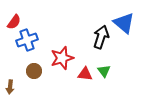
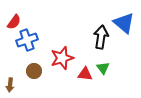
black arrow: rotated 10 degrees counterclockwise
green triangle: moved 1 px left, 3 px up
brown arrow: moved 2 px up
